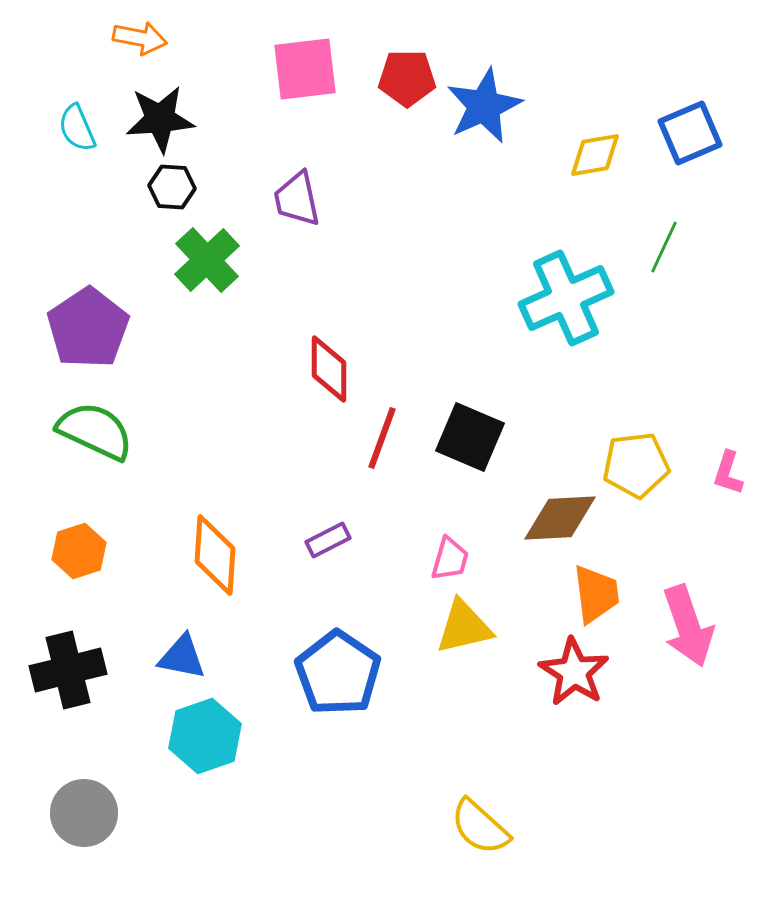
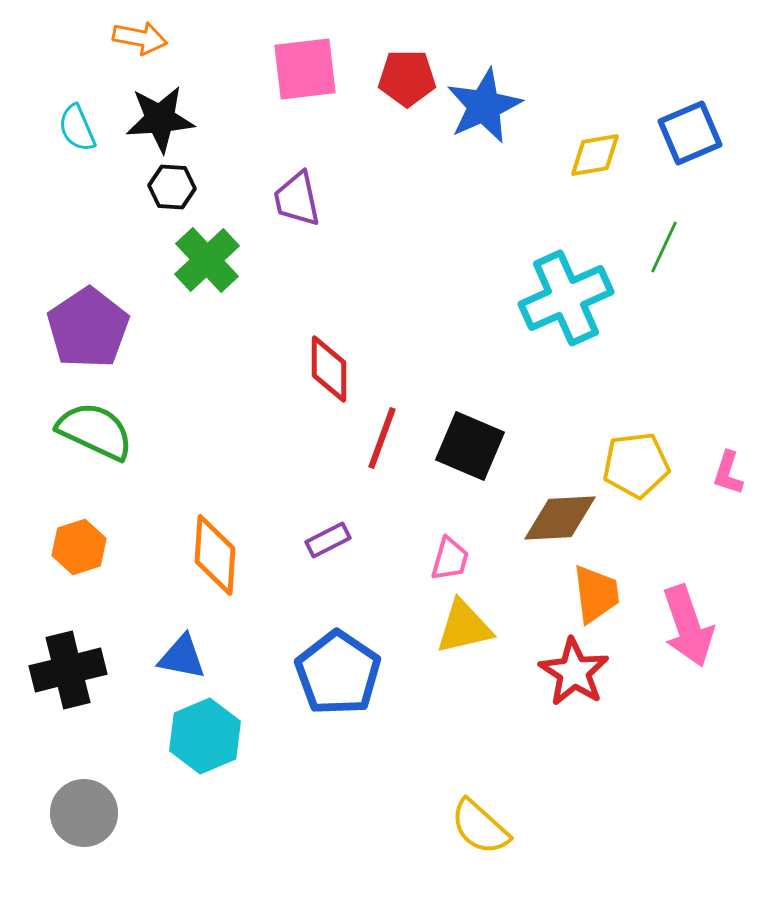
black square: moved 9 px down
orange hexagon: moved 4 px up
cyan hexagon: rotated 4 degrees counterclockwise
